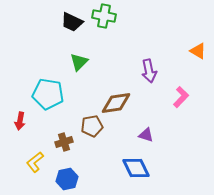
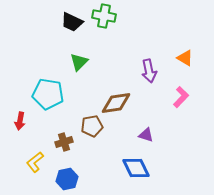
orange triangle: moved 13 px left, 7 px down
